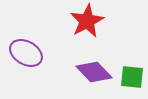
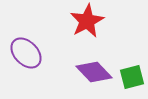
purple ellipse: rotated 16 degrees clockwise
green square: rotated 20 degrees counterclockwise
